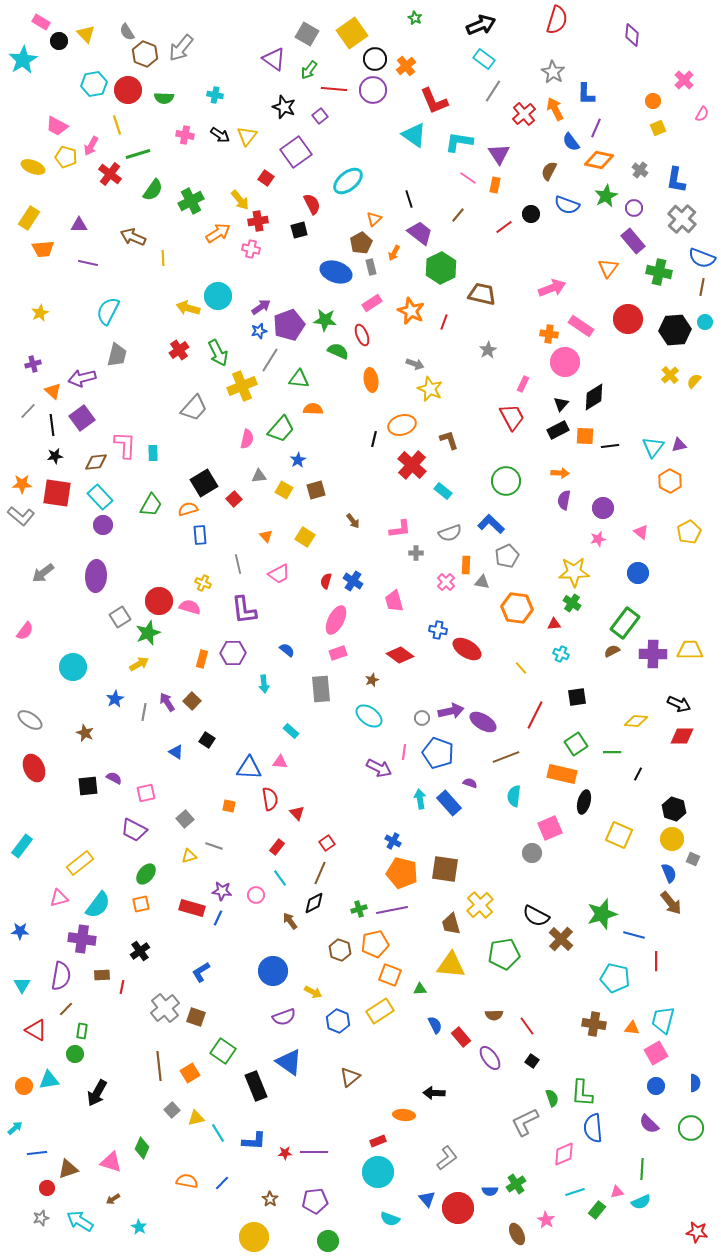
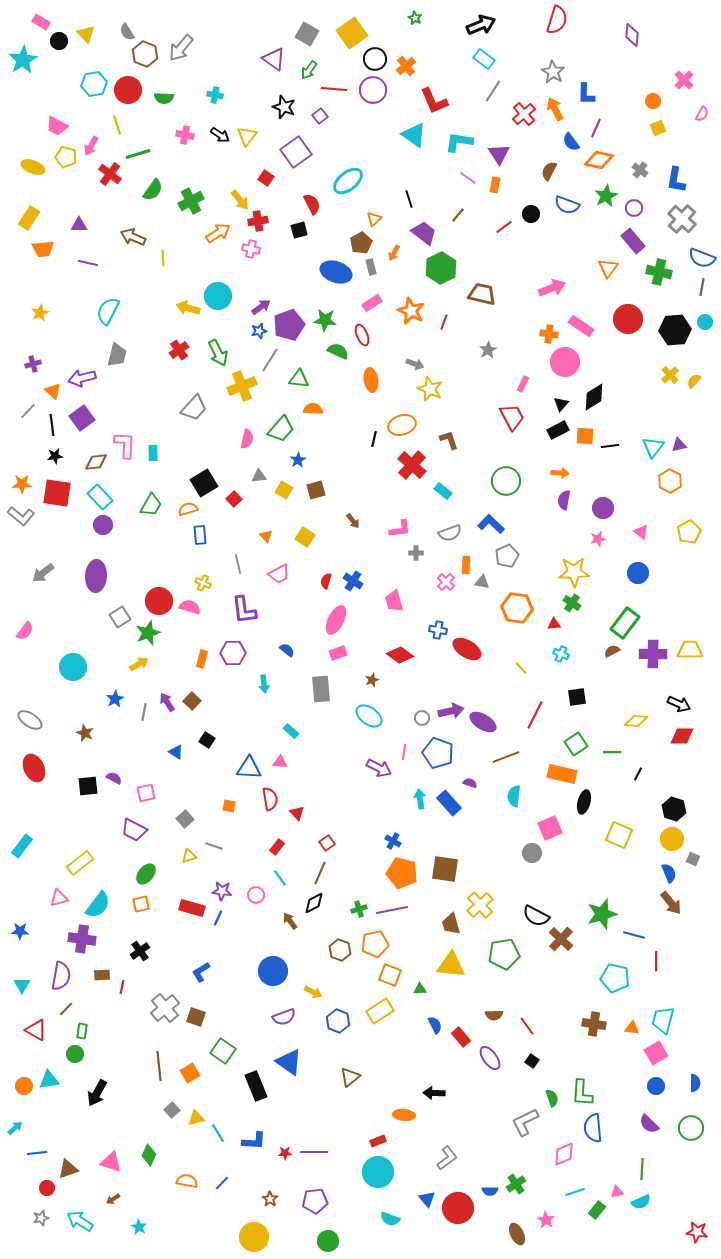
purple trapezoid at (420, 233): moved 4 px right
green diamond at (142, 1148): moved 7 px right, 7 px down
